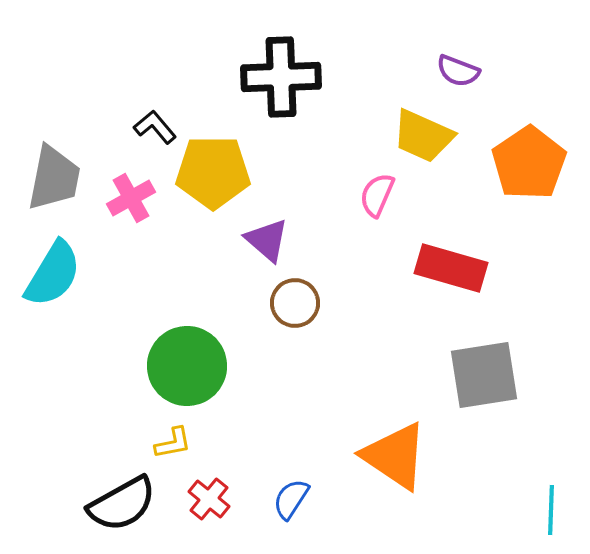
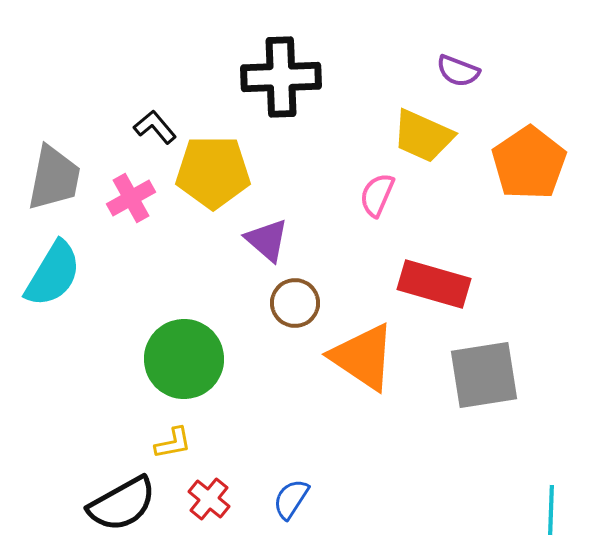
red rectangle: moved 17 px left, 16 px down
green circle: moved 3 px left, 7 px up
orange triangle: moved 32 px left, 99 px up
